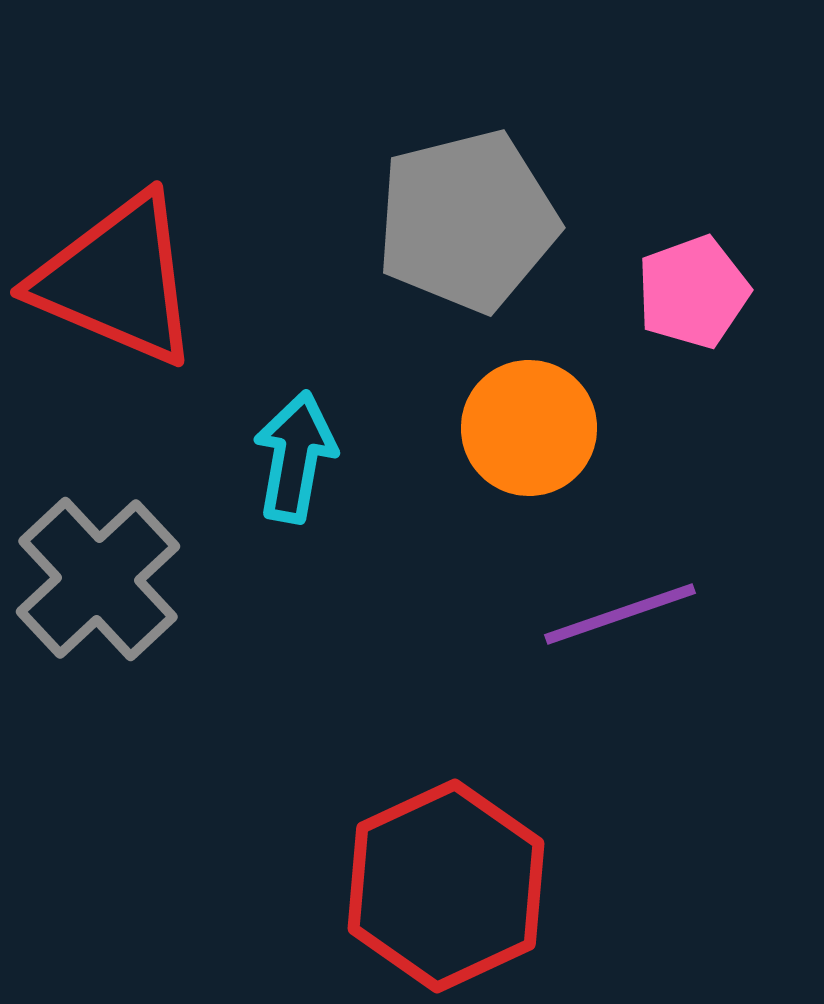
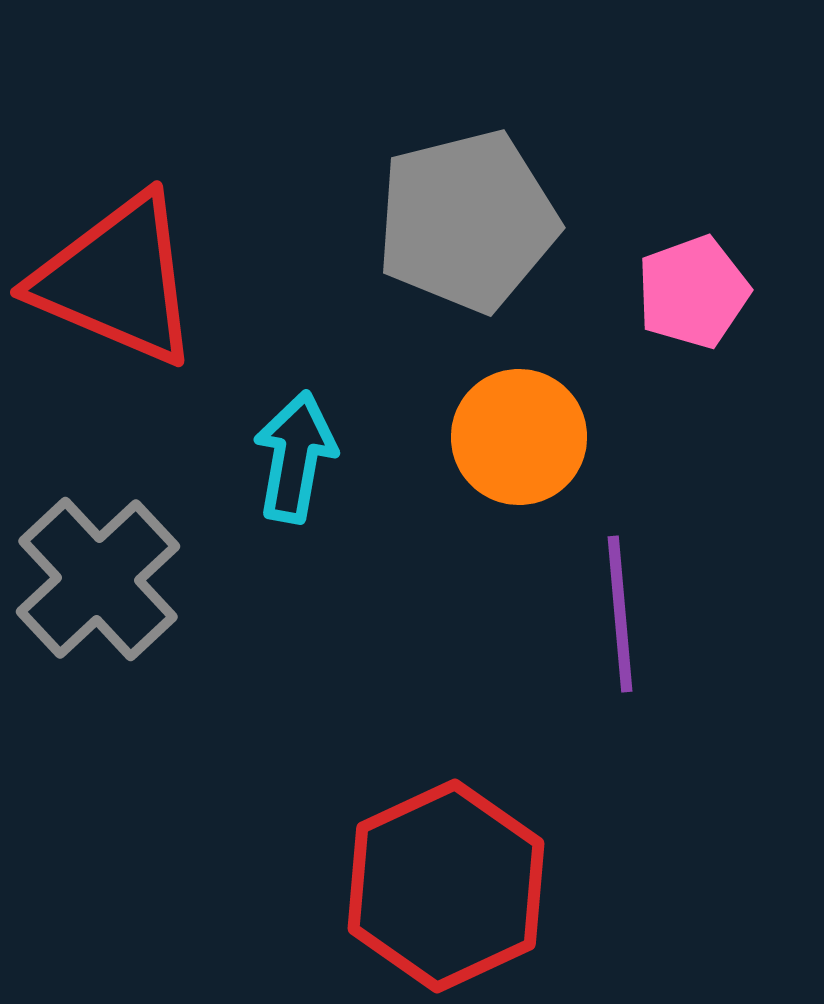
orange circle: moved 10 px left, 9 px down
purple line: rotated 76 degrees counterclockwise
